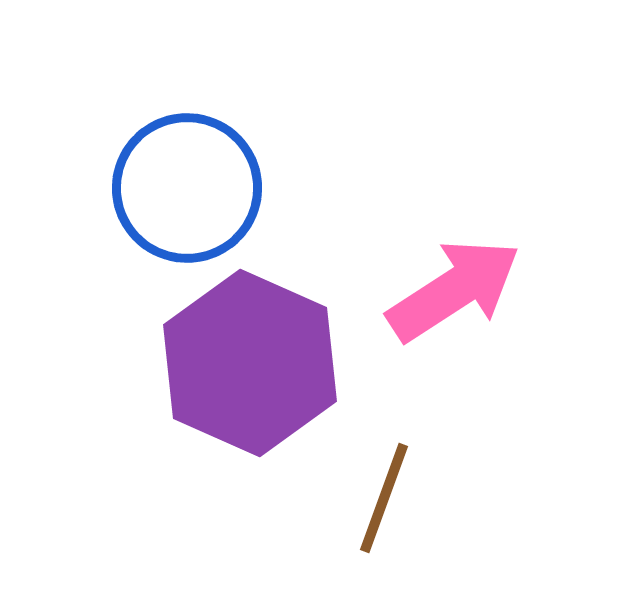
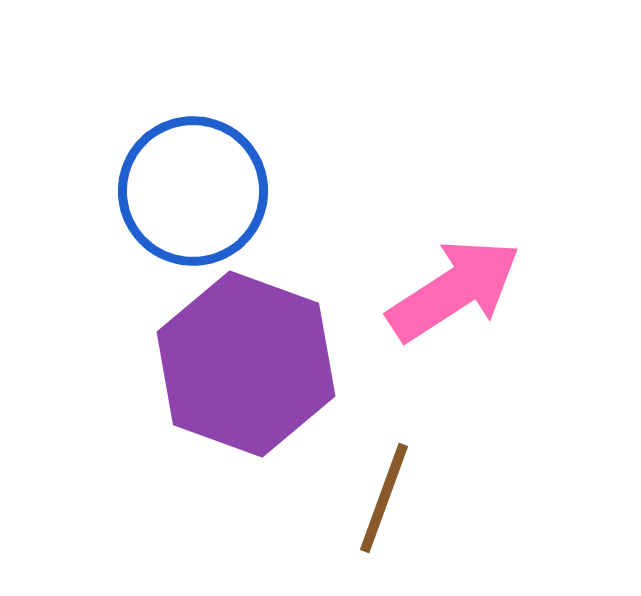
blue circle: moved 6 px right, 3 px down
purple hexagon: moved 4 px left, 1 px down; rotated 4 degrees counterclockwise
